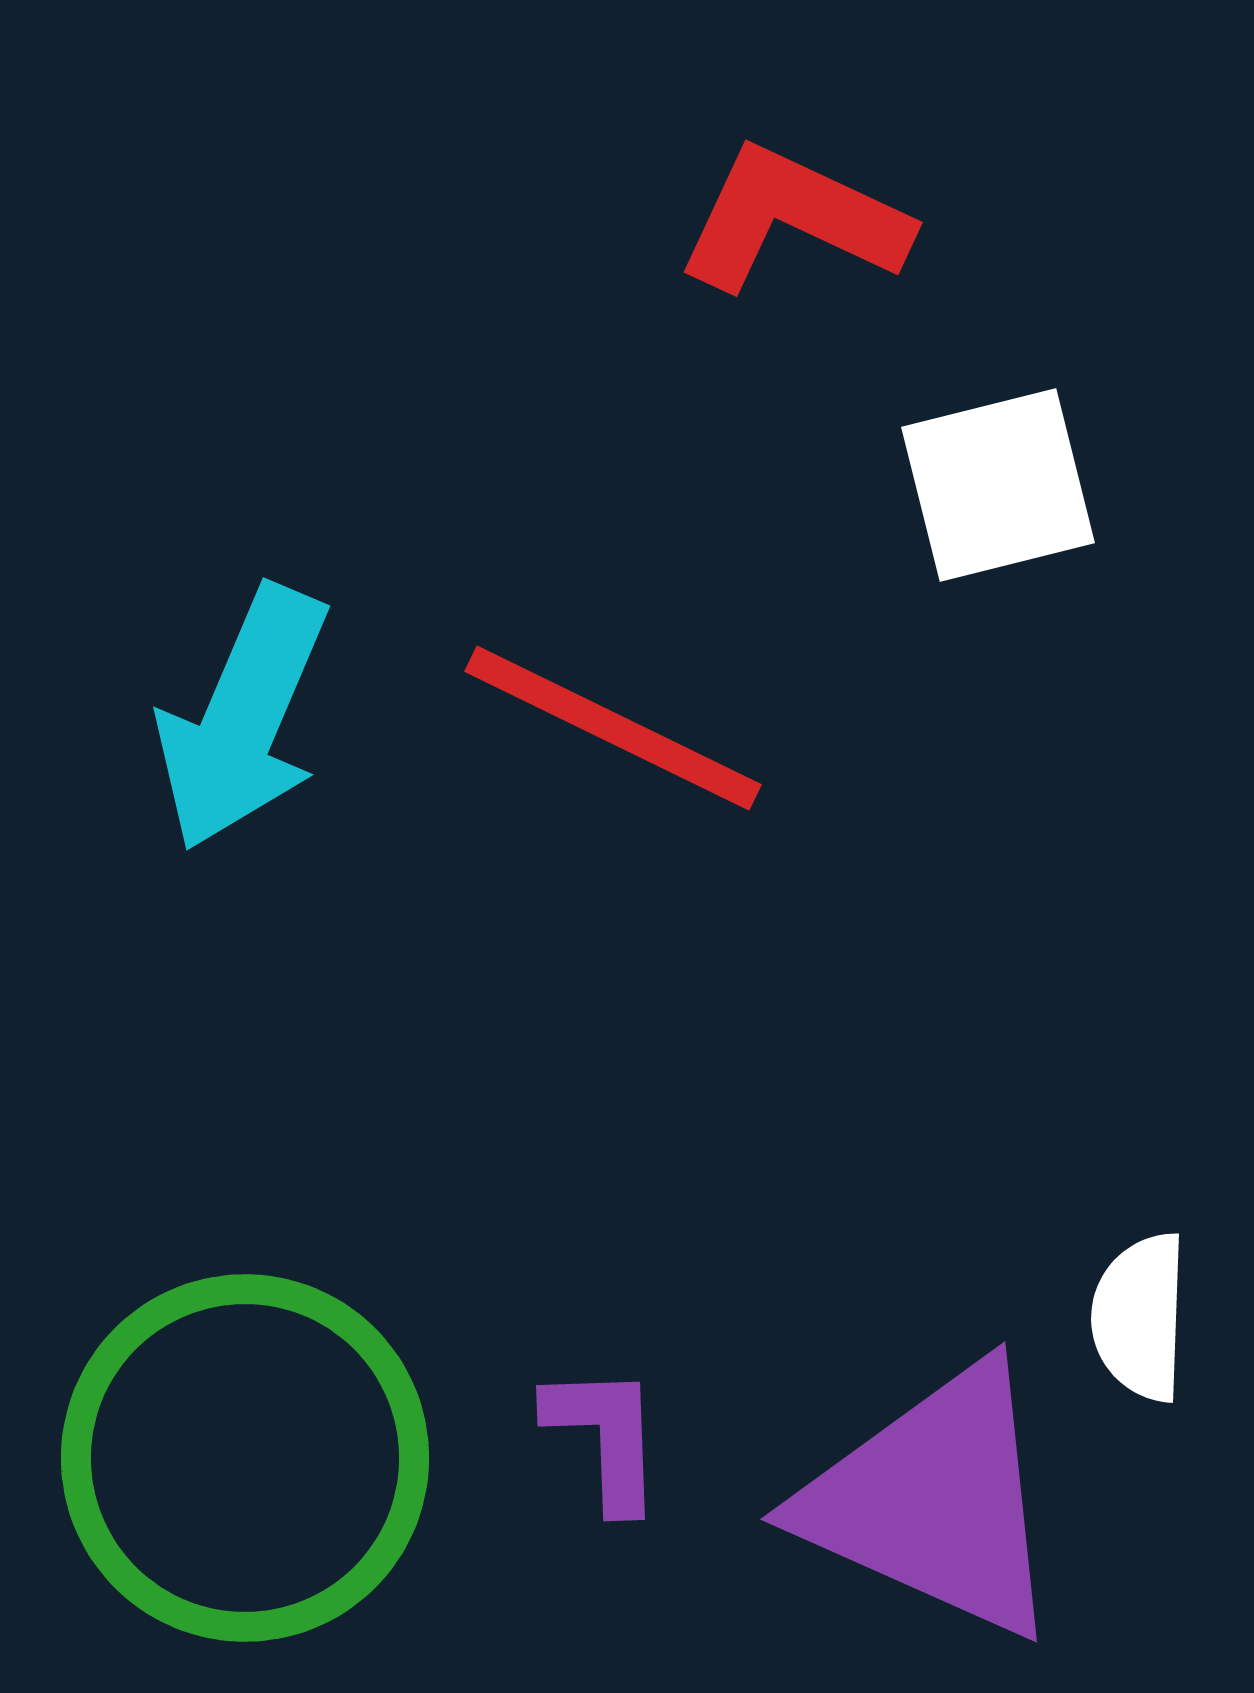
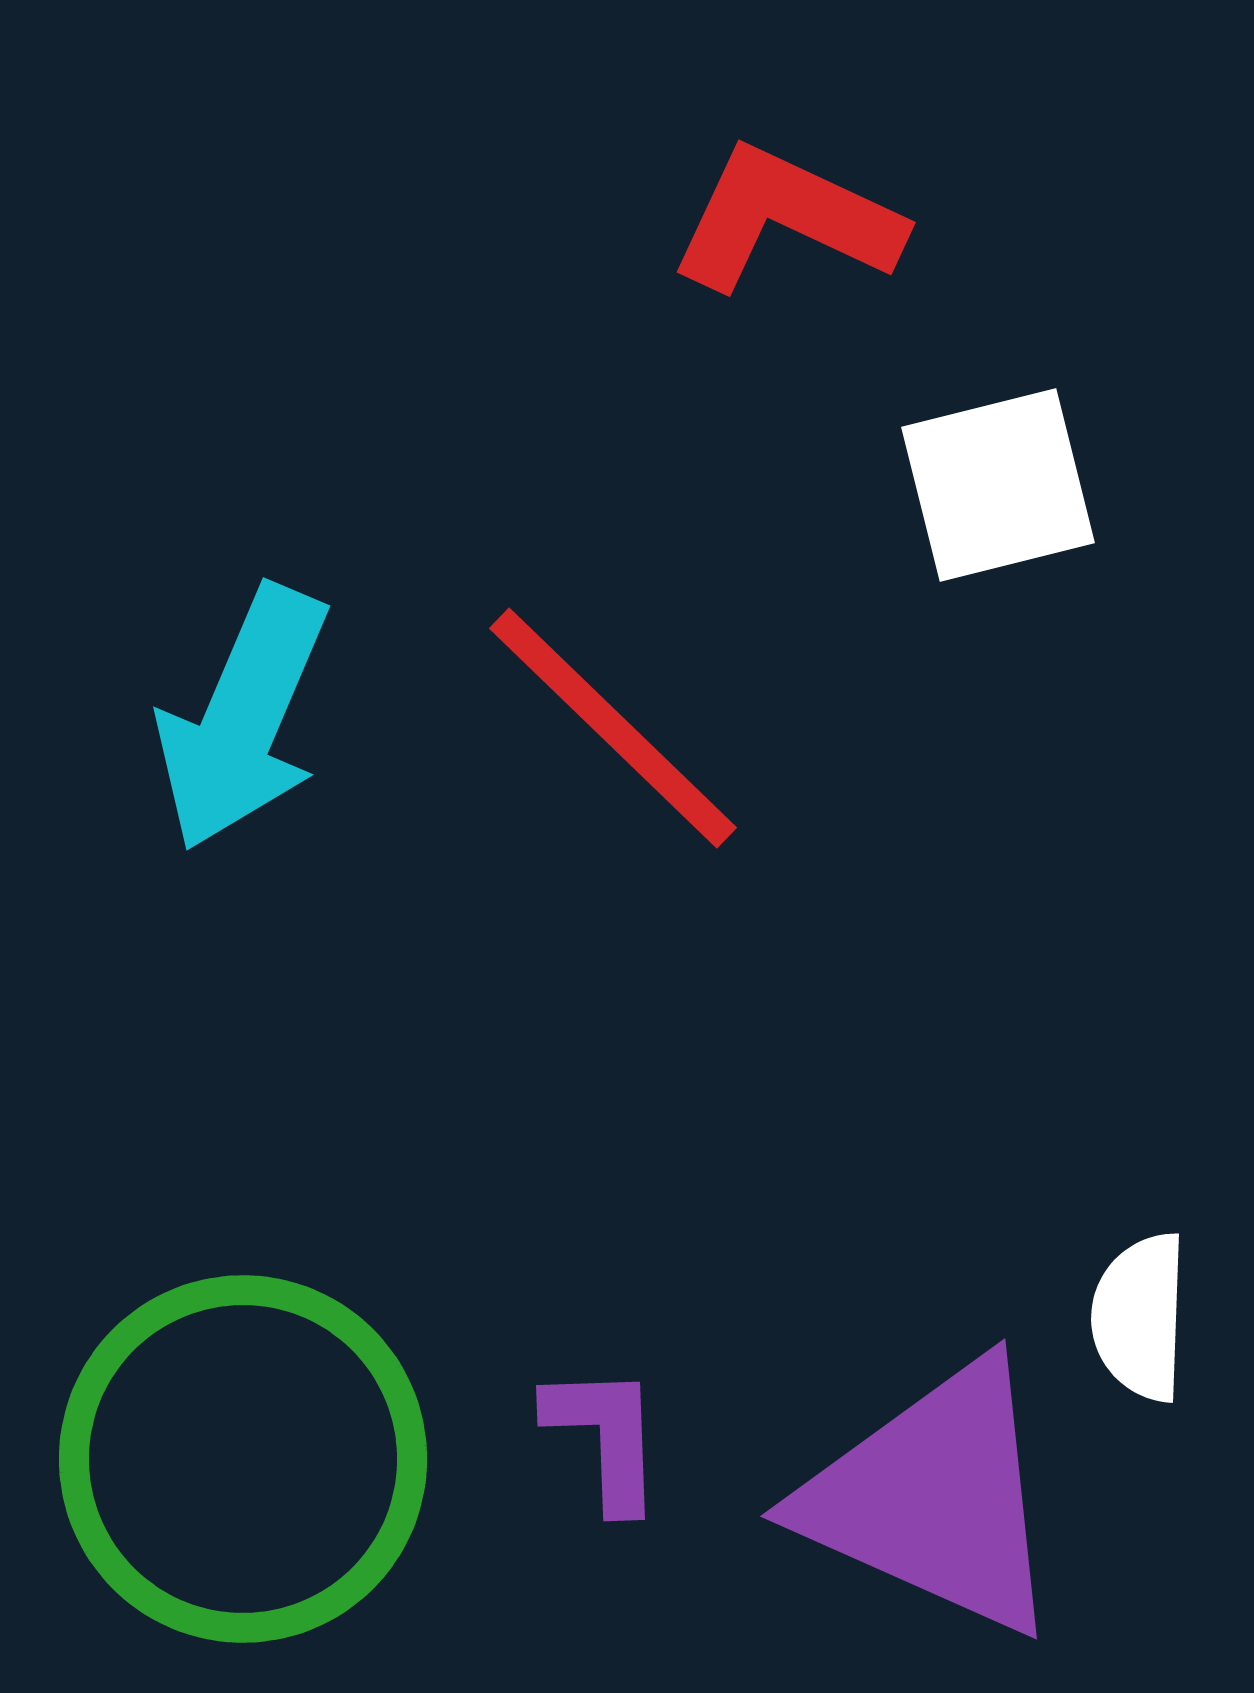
red L-shape: moved 7 px left
red line: rotated 18 degrees clockwise
green circle: moved 2 px left, 1 px down
purple triangle: moved 3 px up
